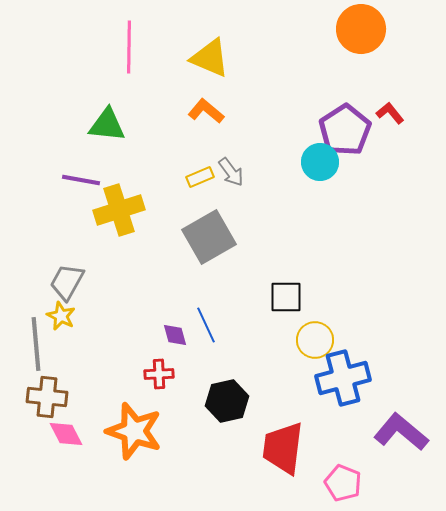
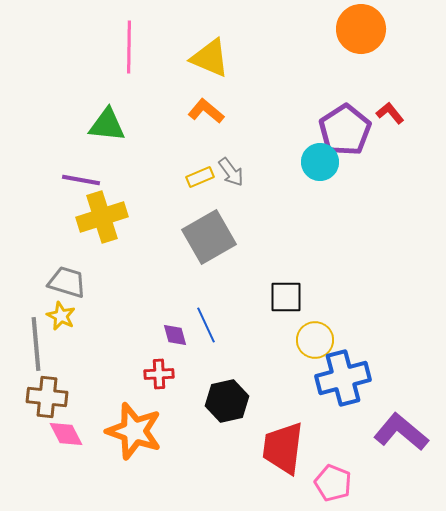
yellow cross: moved 17 px left, 7 px down
gray trapezoid: rotated 78 degrees clockwise
pink pentagon: moved 10 px left
